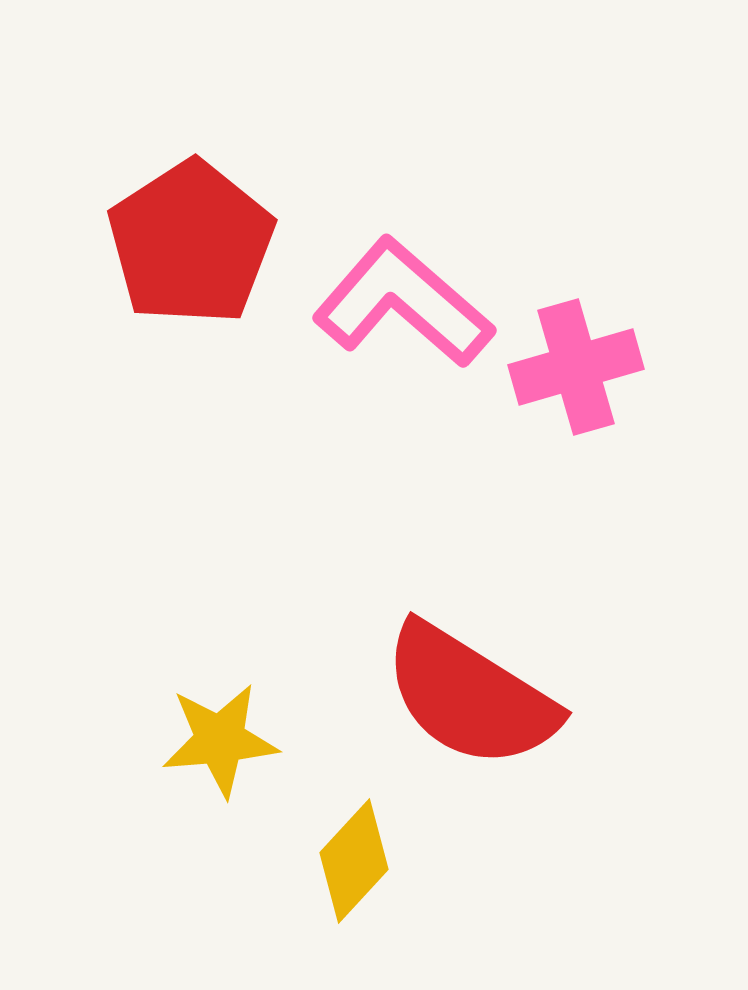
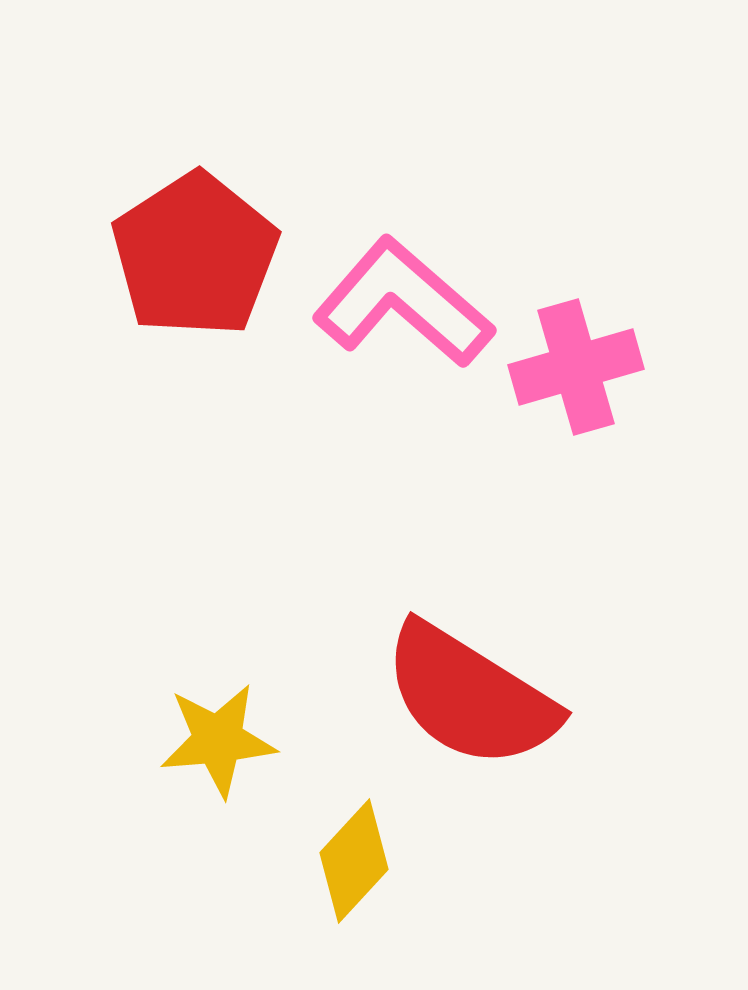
red pentagon: moved 4 px right, 12 px down
yellow star: moved 2 px left
